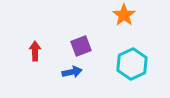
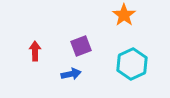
blue arrow: moved 1 px left, 2 px down
